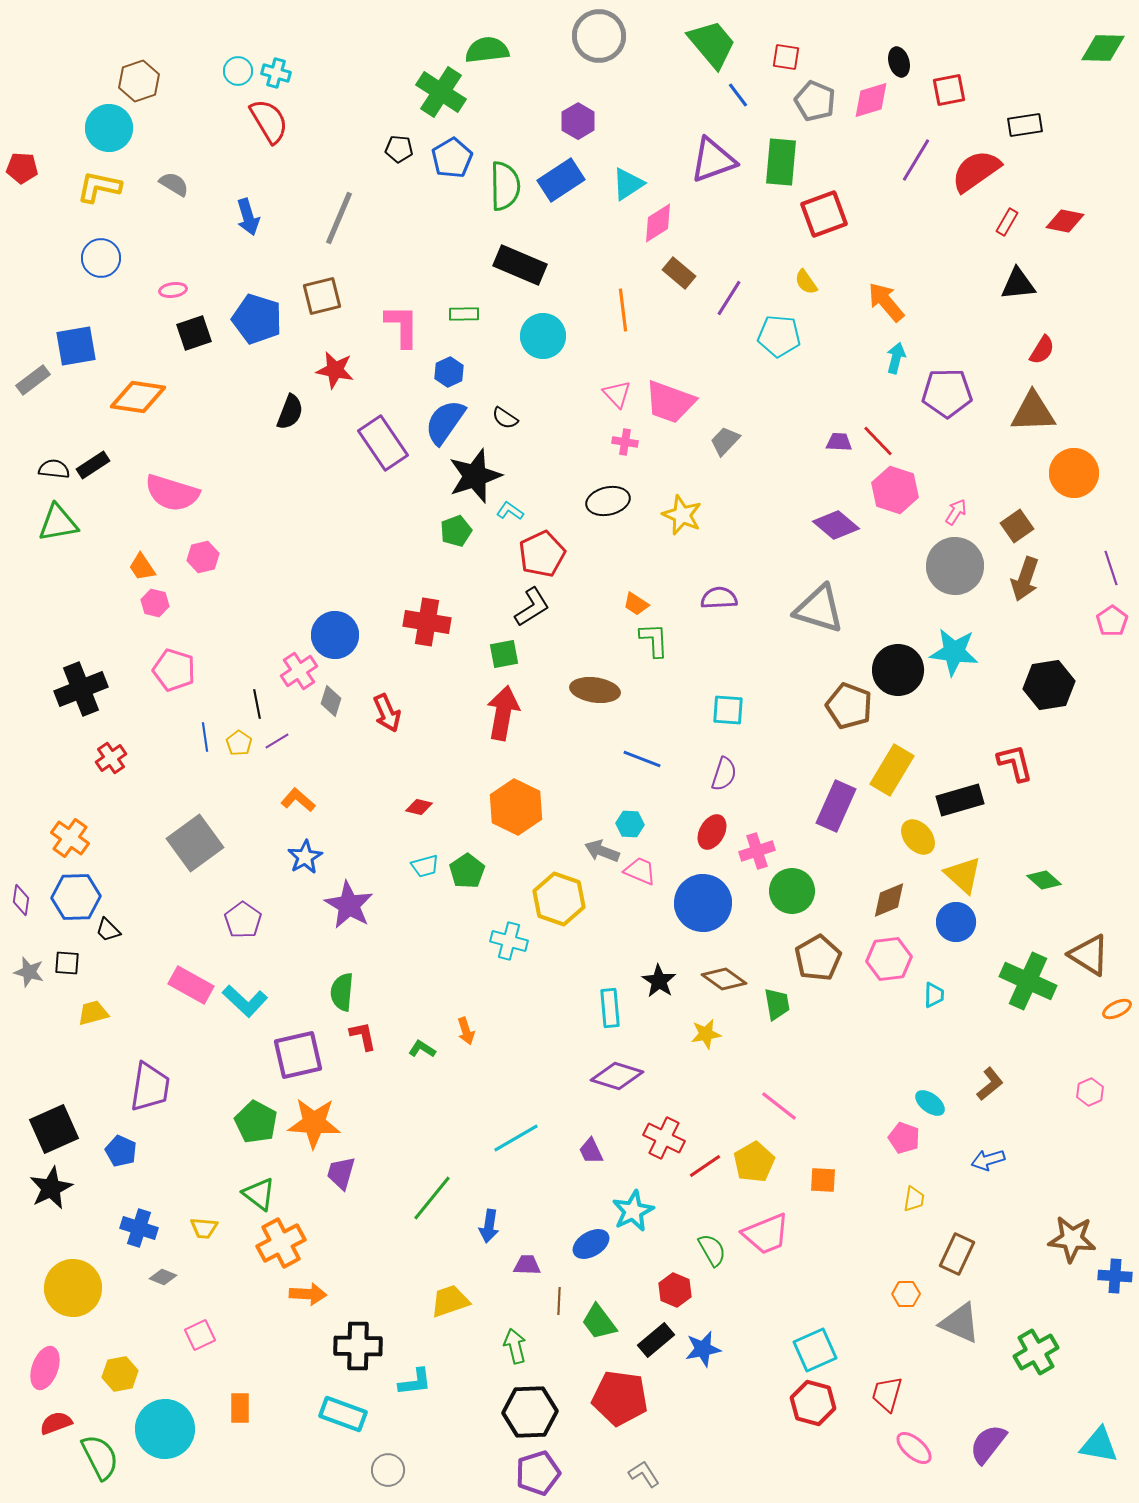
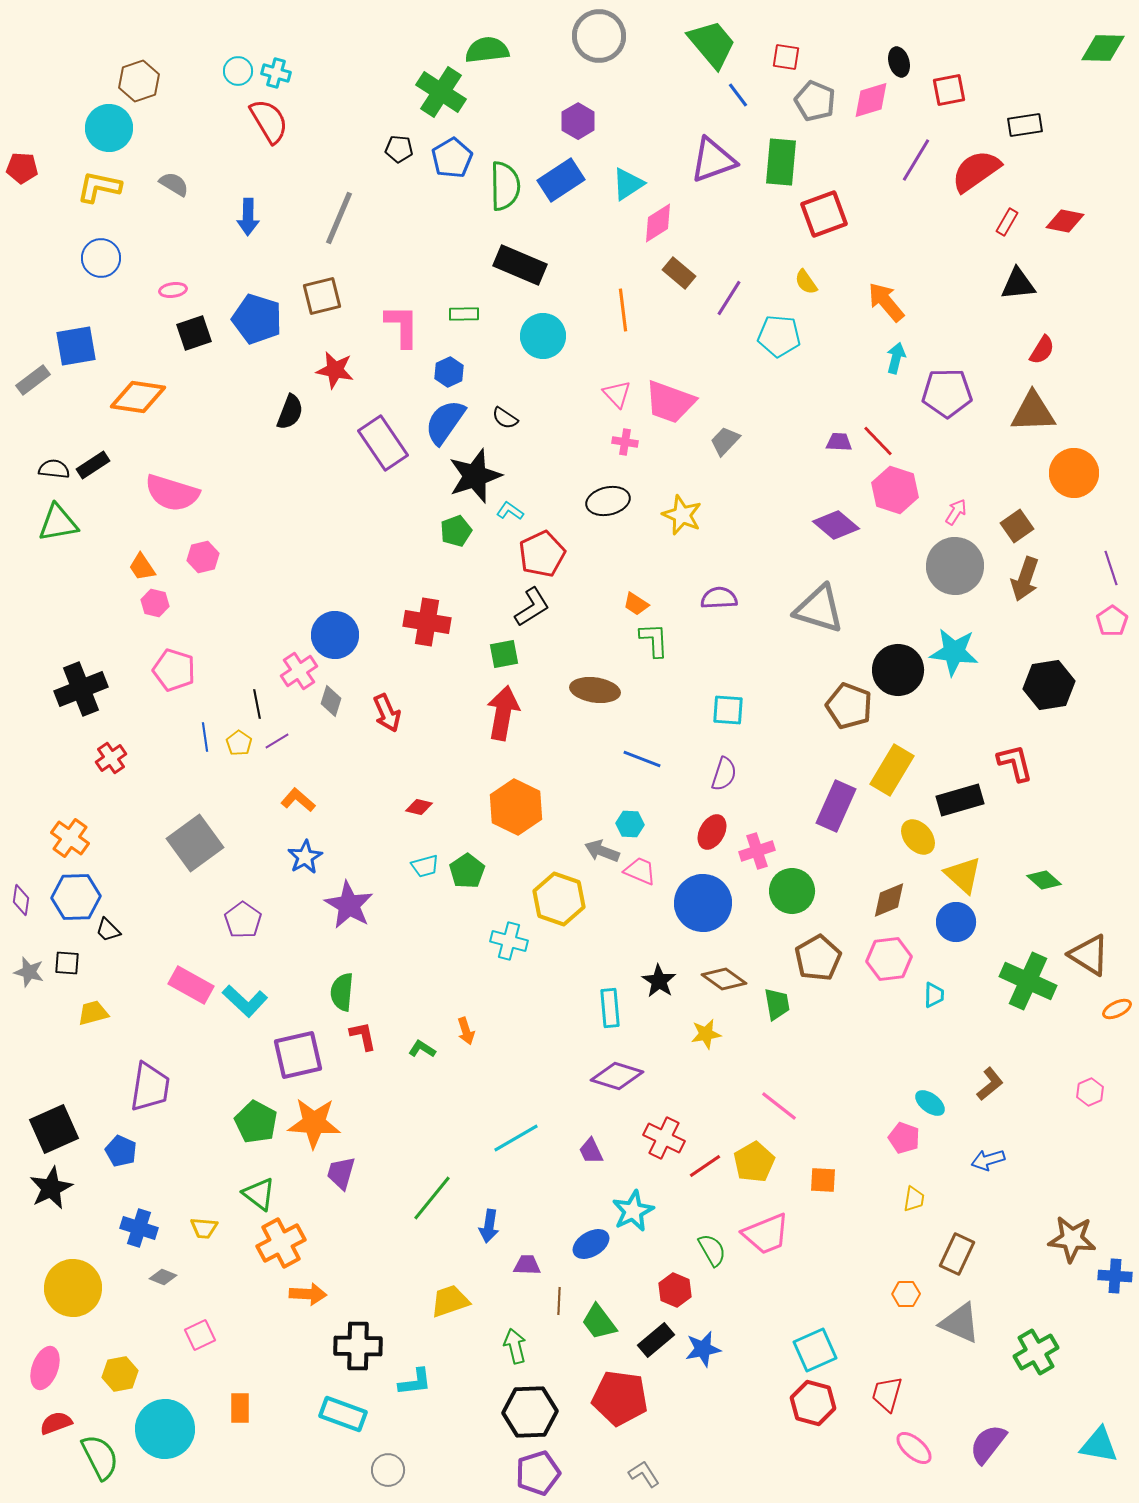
blue arrow at (248, 217): rotated 18 degrees clockwise
